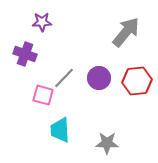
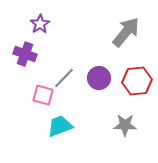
purple star: moved 2 px left, 2 px down; rotated 30 degrees counterclockwise
cyan trapezoid: moved 4 px up; rotated 72 degrees clockwise
gray star: moved 18 px right, 18 px up
